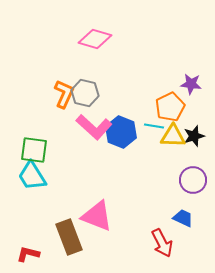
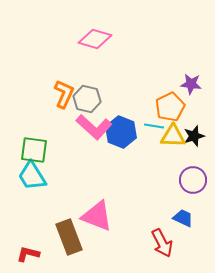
gray hexagon: moved 2 px right, 6 px down
